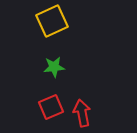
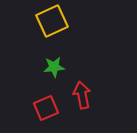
red square: moved 5 px left, 1 px down
red arrow: moved 18 px up
